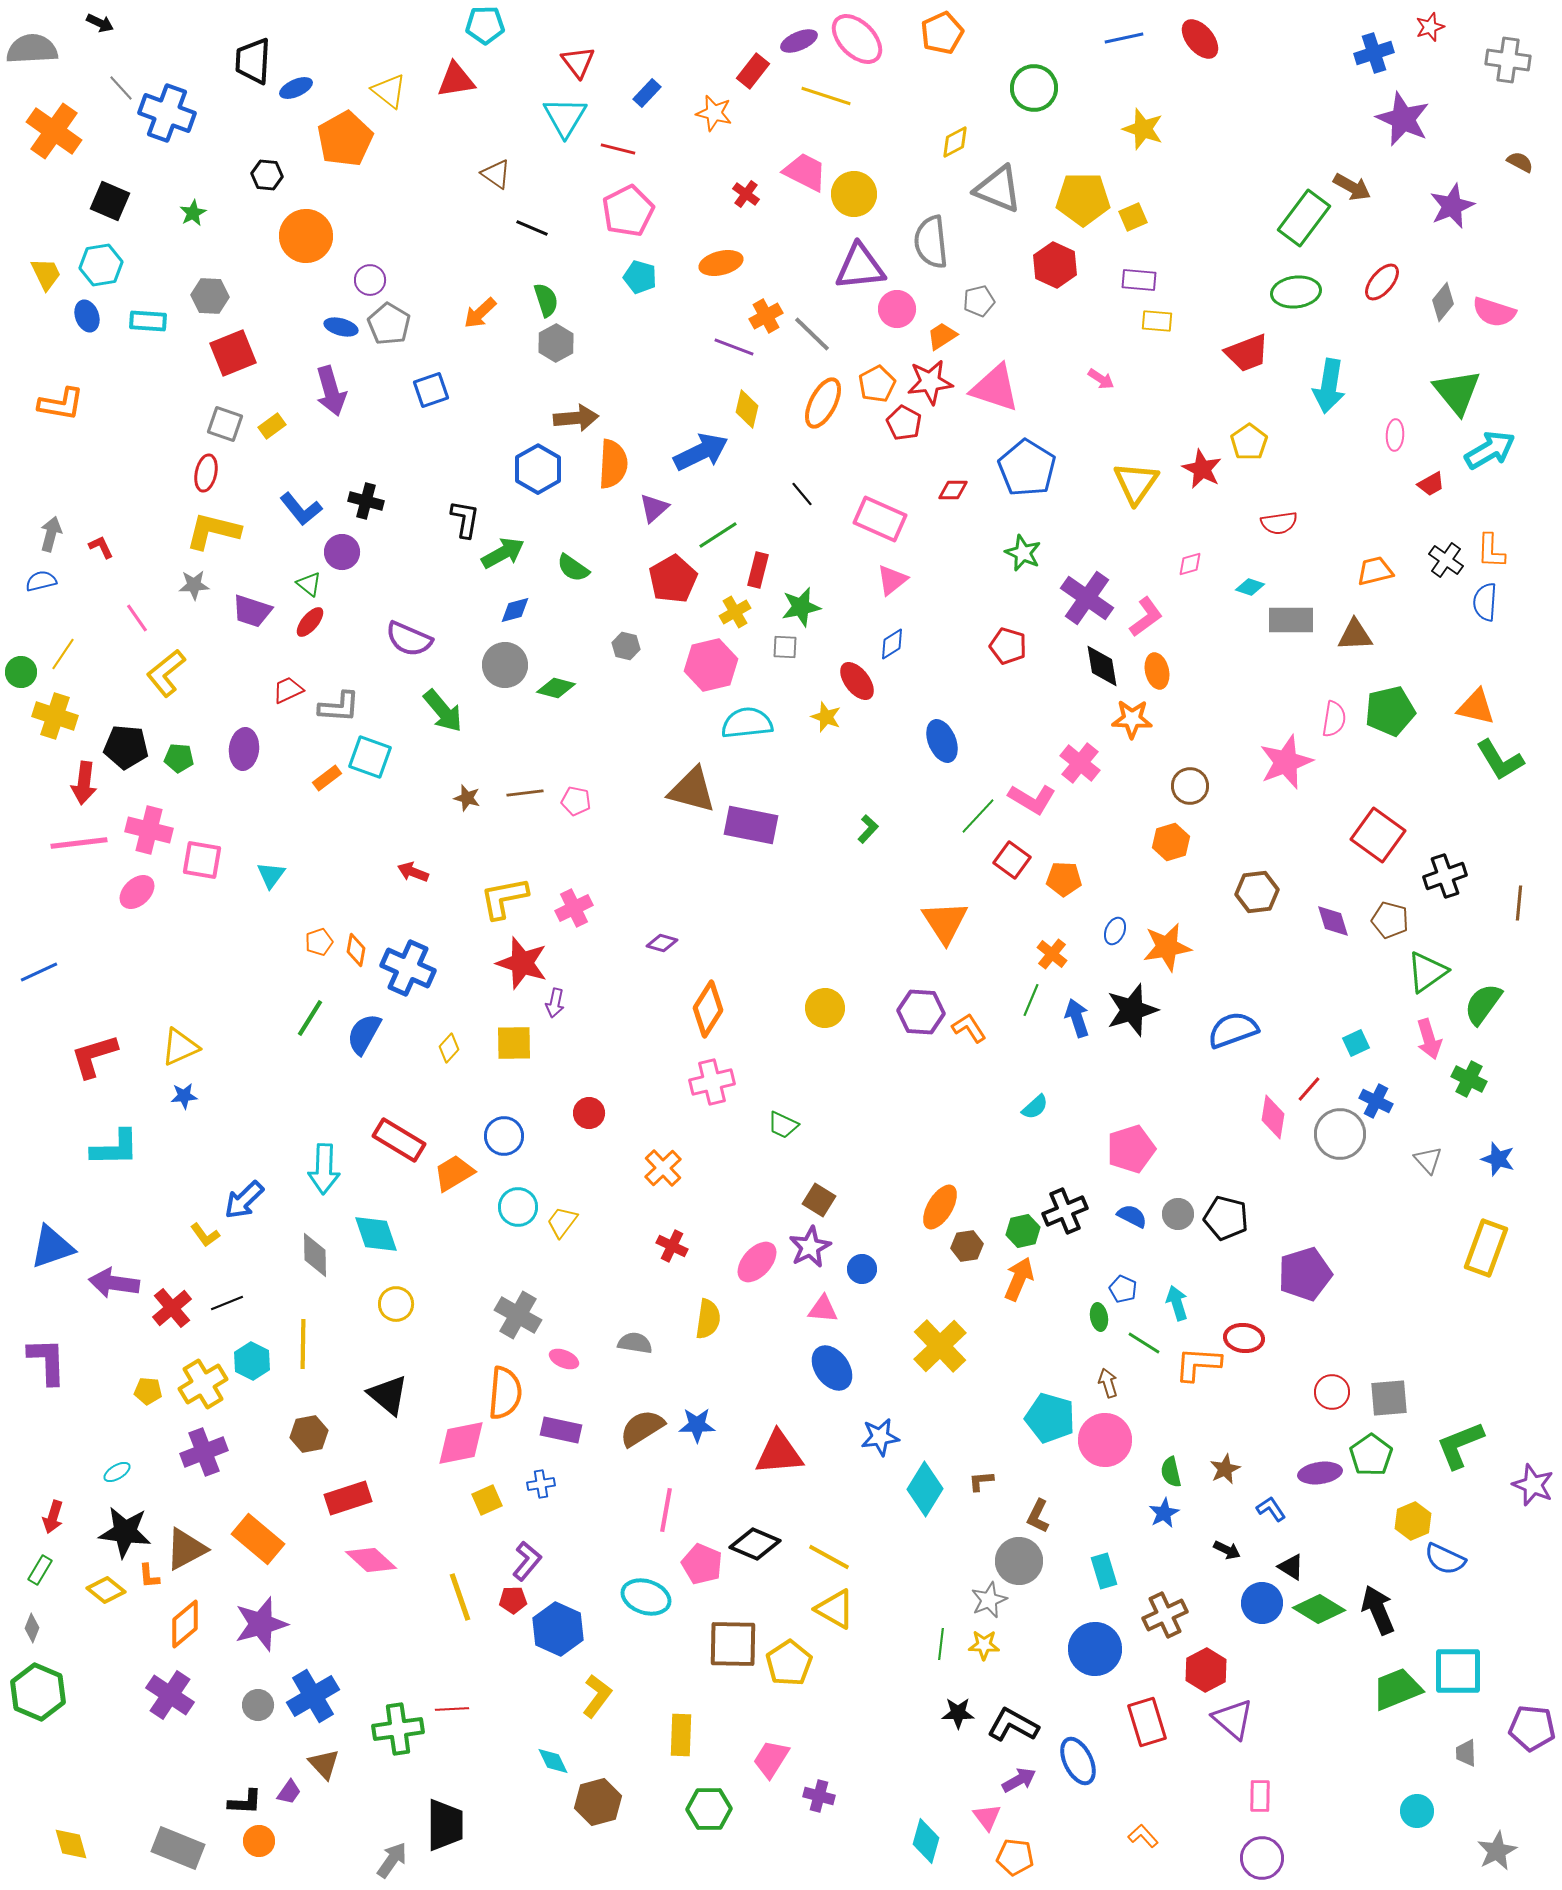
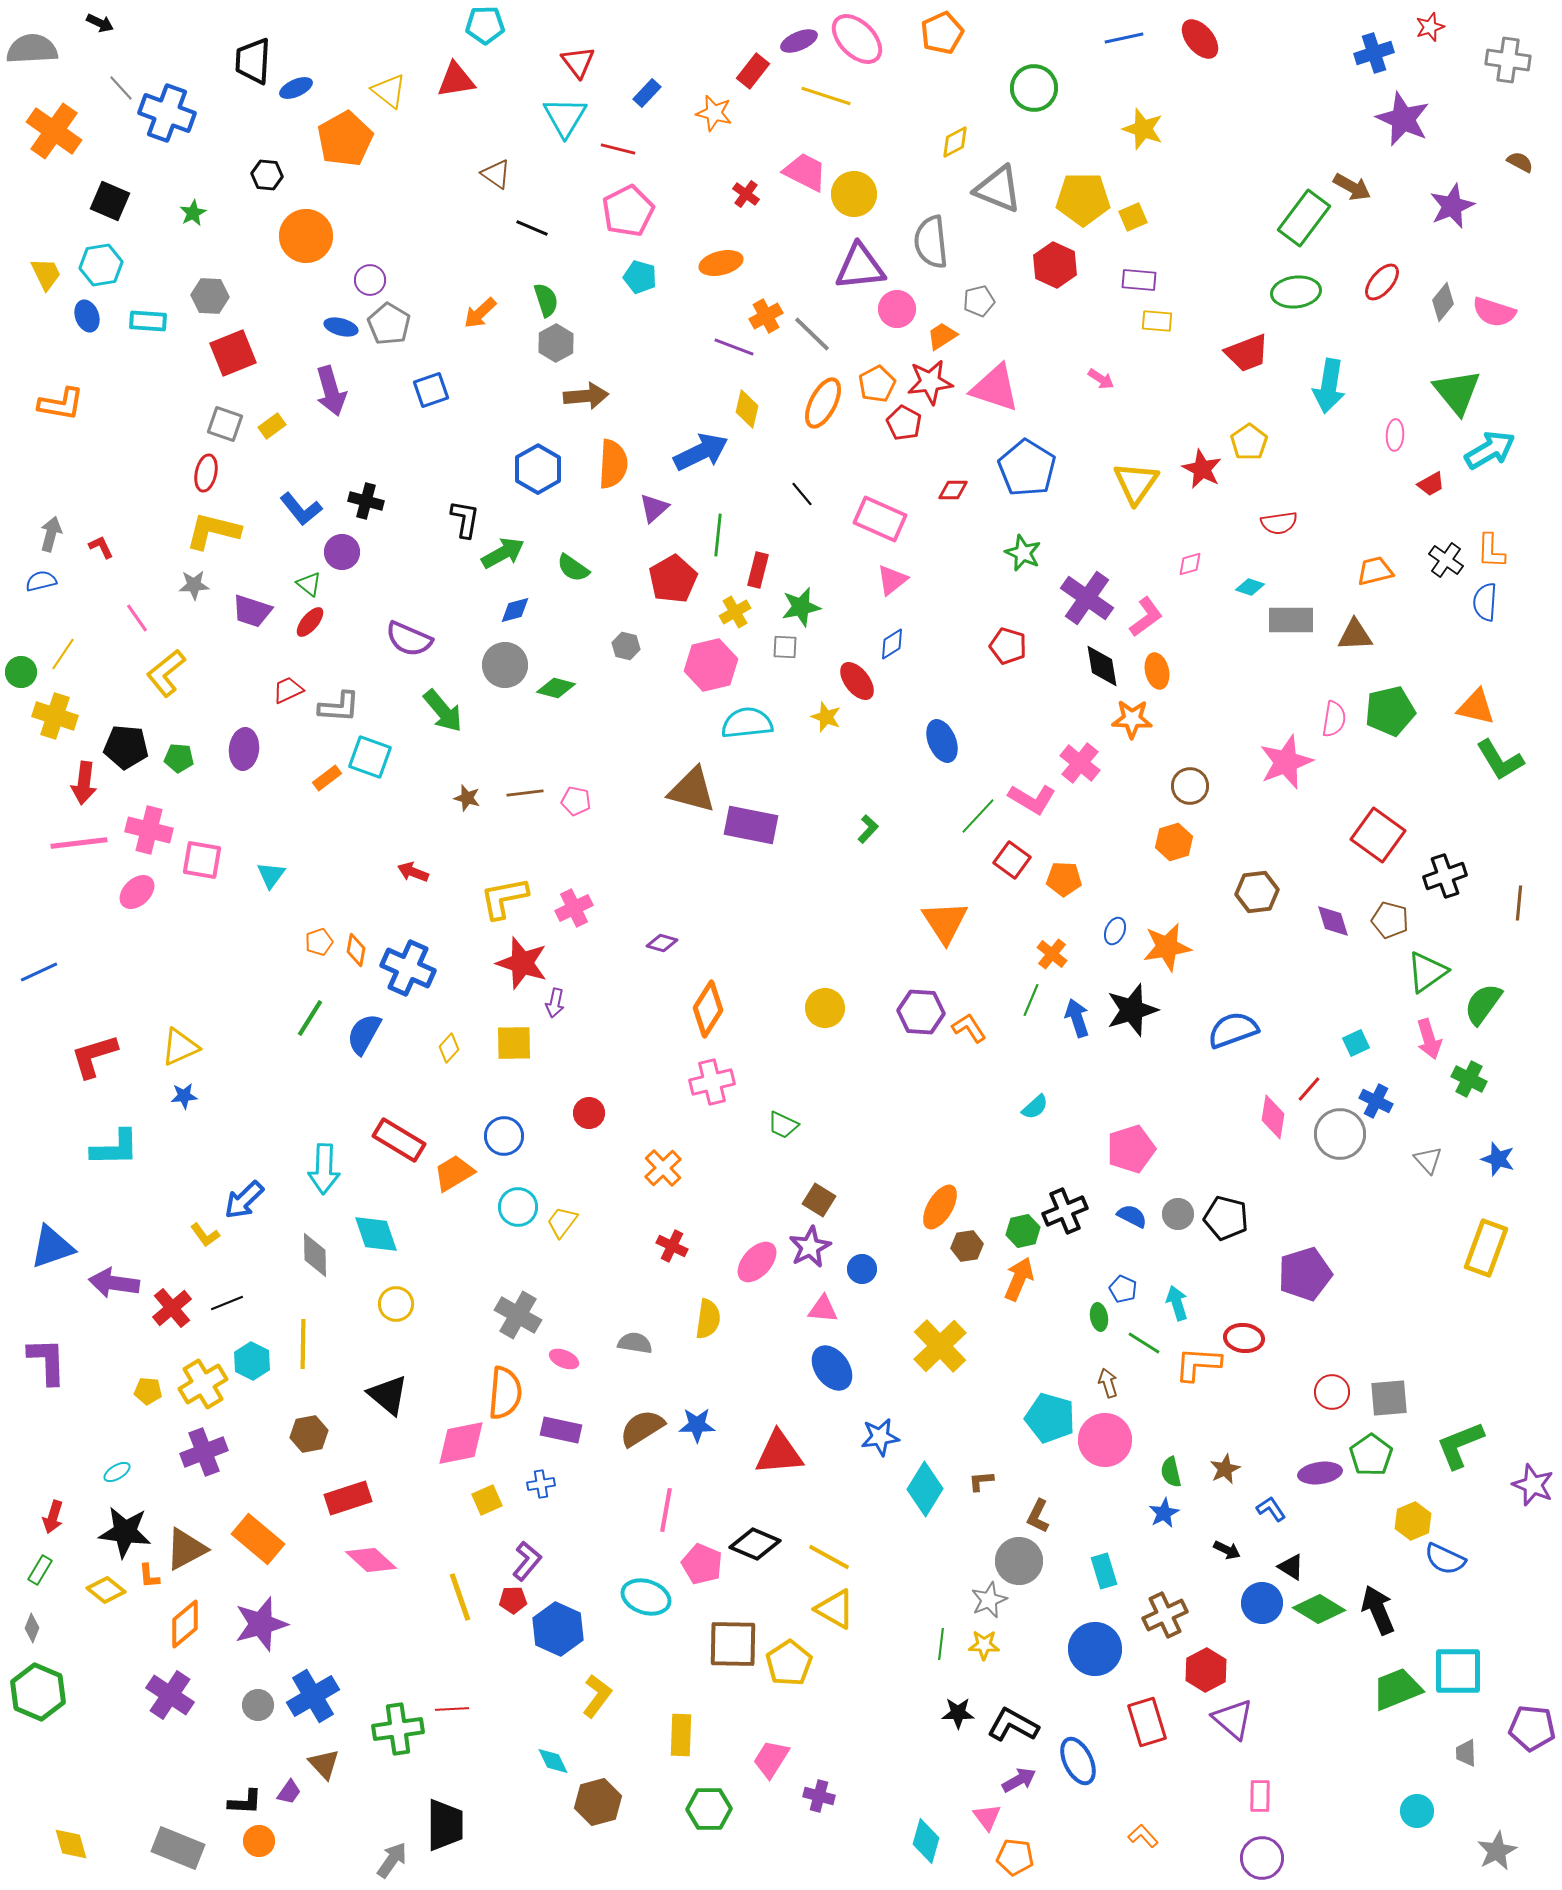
brown arrow at (576, 418): moved 10 px right, 22 px up
green line at (718, 535): rotated 51 degrees counterclockwise
orange hexagon at (1171, 842): moved 3 px right
